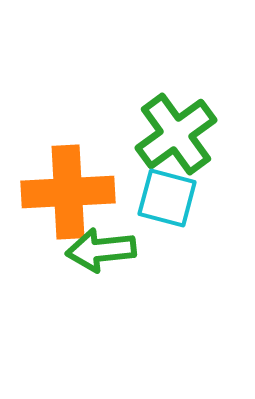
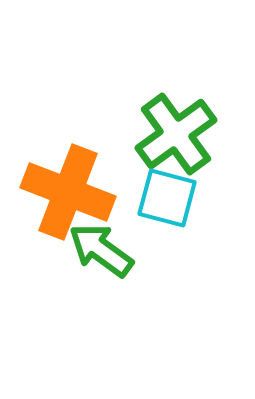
orange cross: rotated 24 degrees clockwise
green arrow: rotated 42 degrees clockwise
